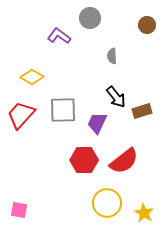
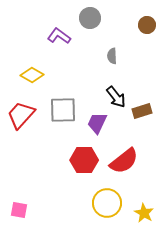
yellow diamond: moved 2 px up
